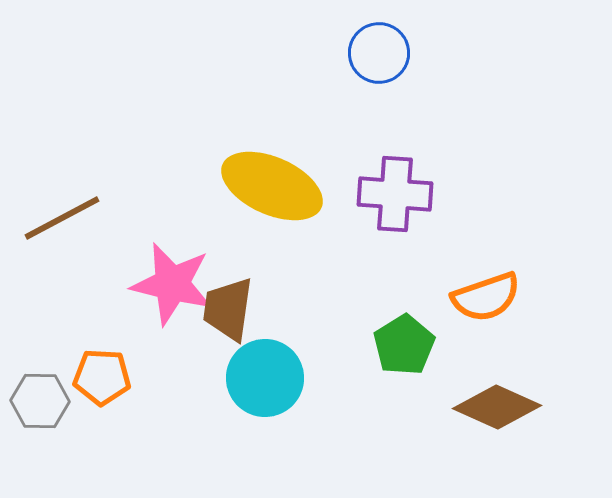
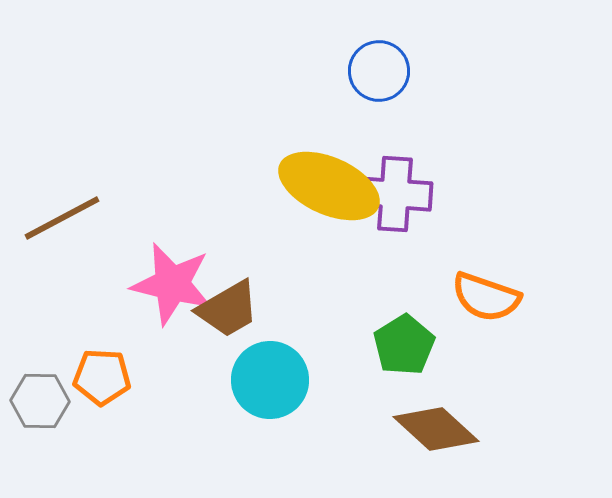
blue circle: moved 18 px down
yellow ellipse: moved 57 px right
orange semicircle: rotated 38 degrees clockwise
brown trapezoid: rotated 128 degrees counterclockwise
cyan circle: moved 5 px right, 2 px down
brown diamond: moved 61 px left, 22 px down; rotated 18 degrees clockwise
